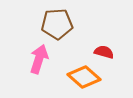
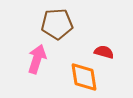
pink arrow: moved 2 px left
orange diamond: rotated 40 degrees clockwise
